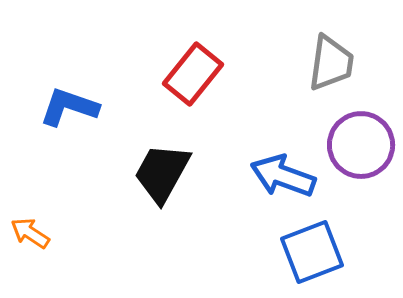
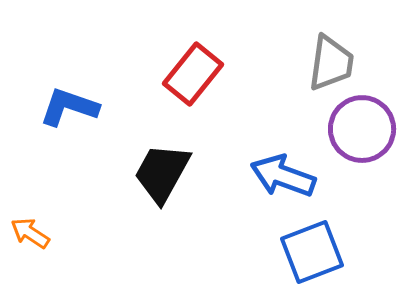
purple circle: moved 1 px right, 16 px up
